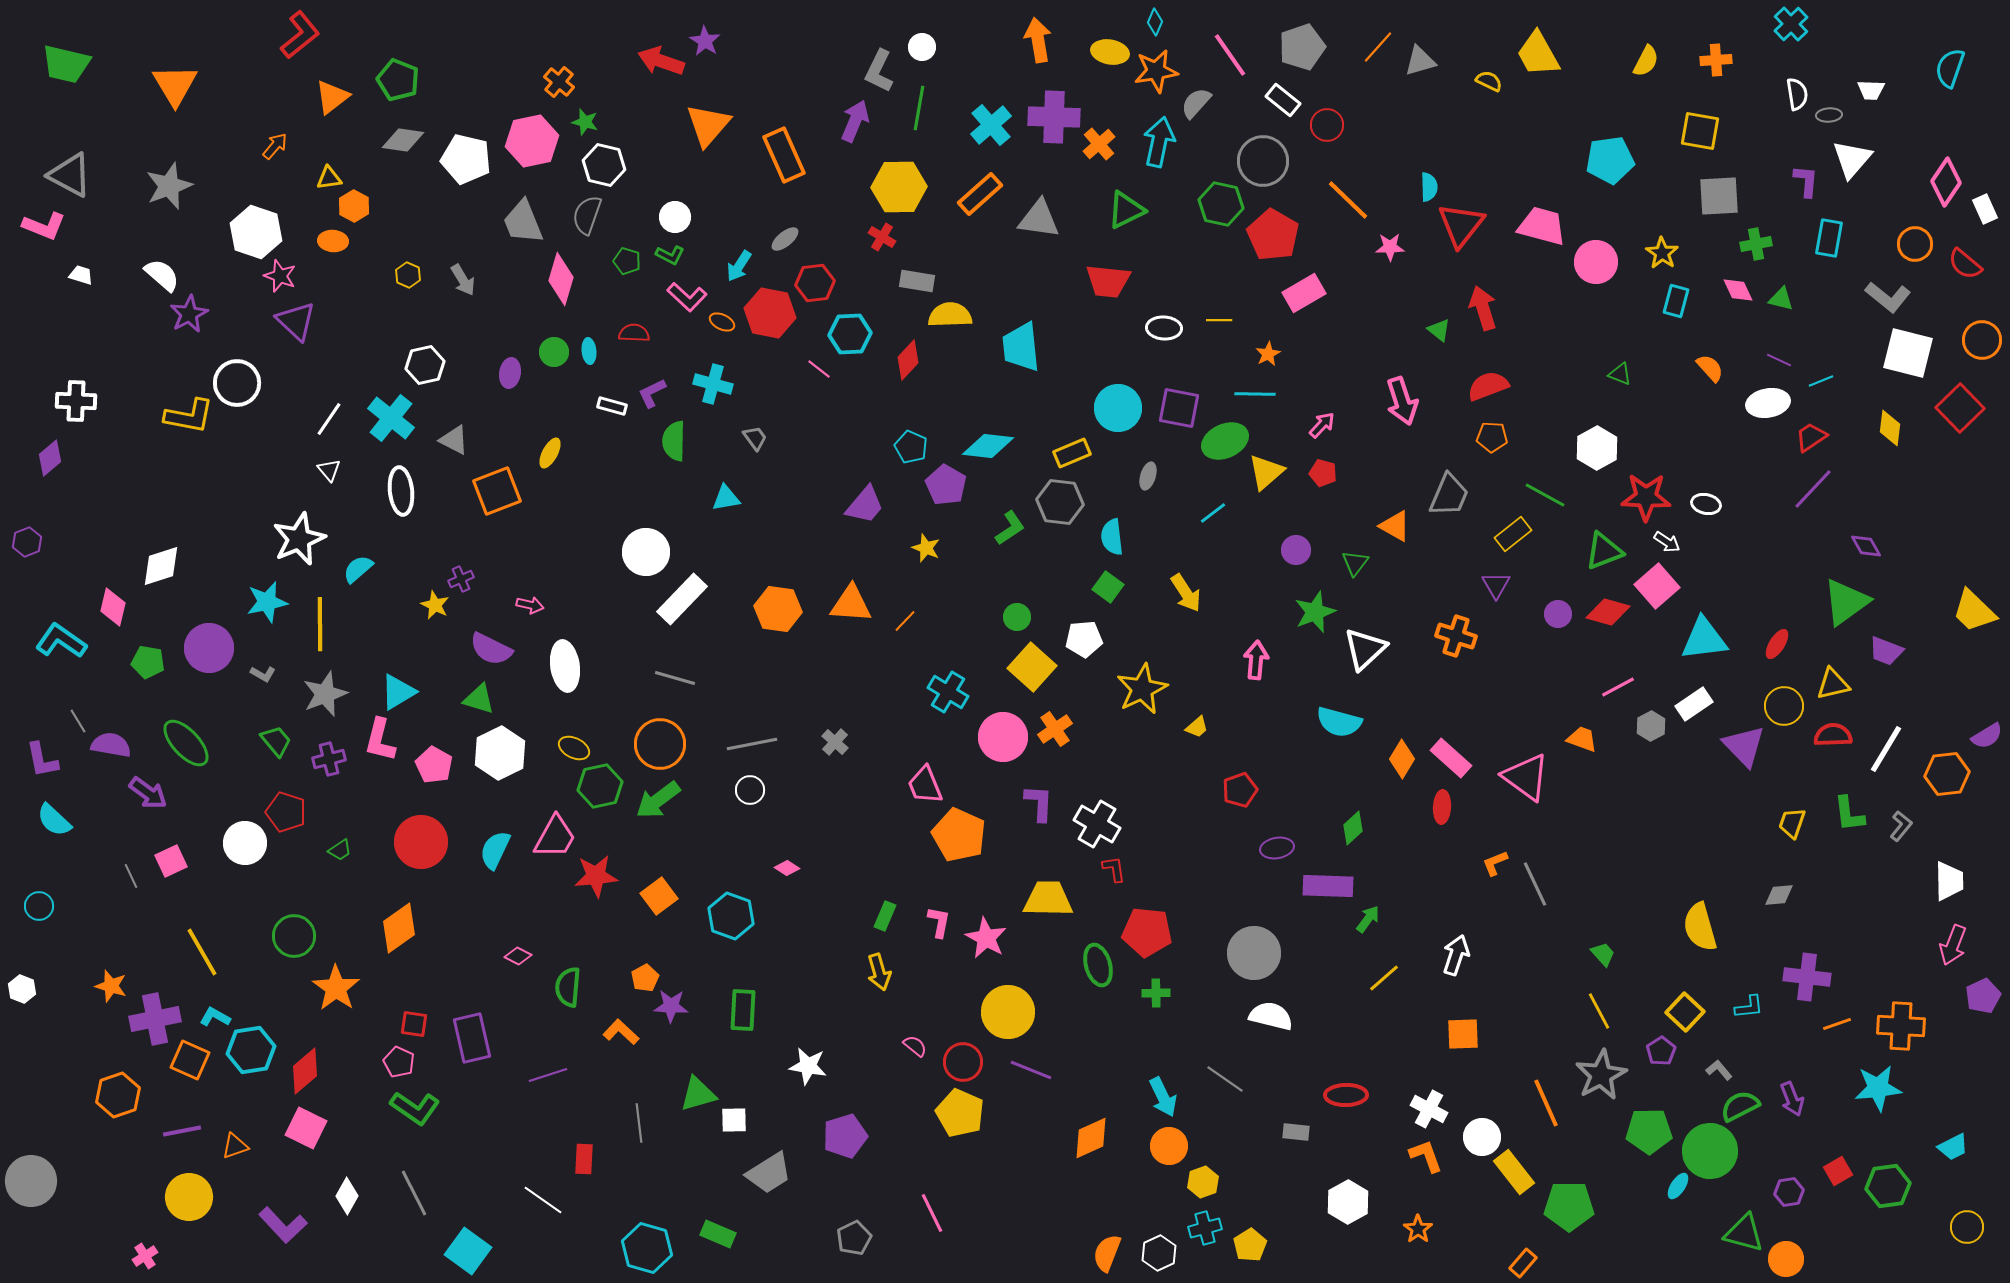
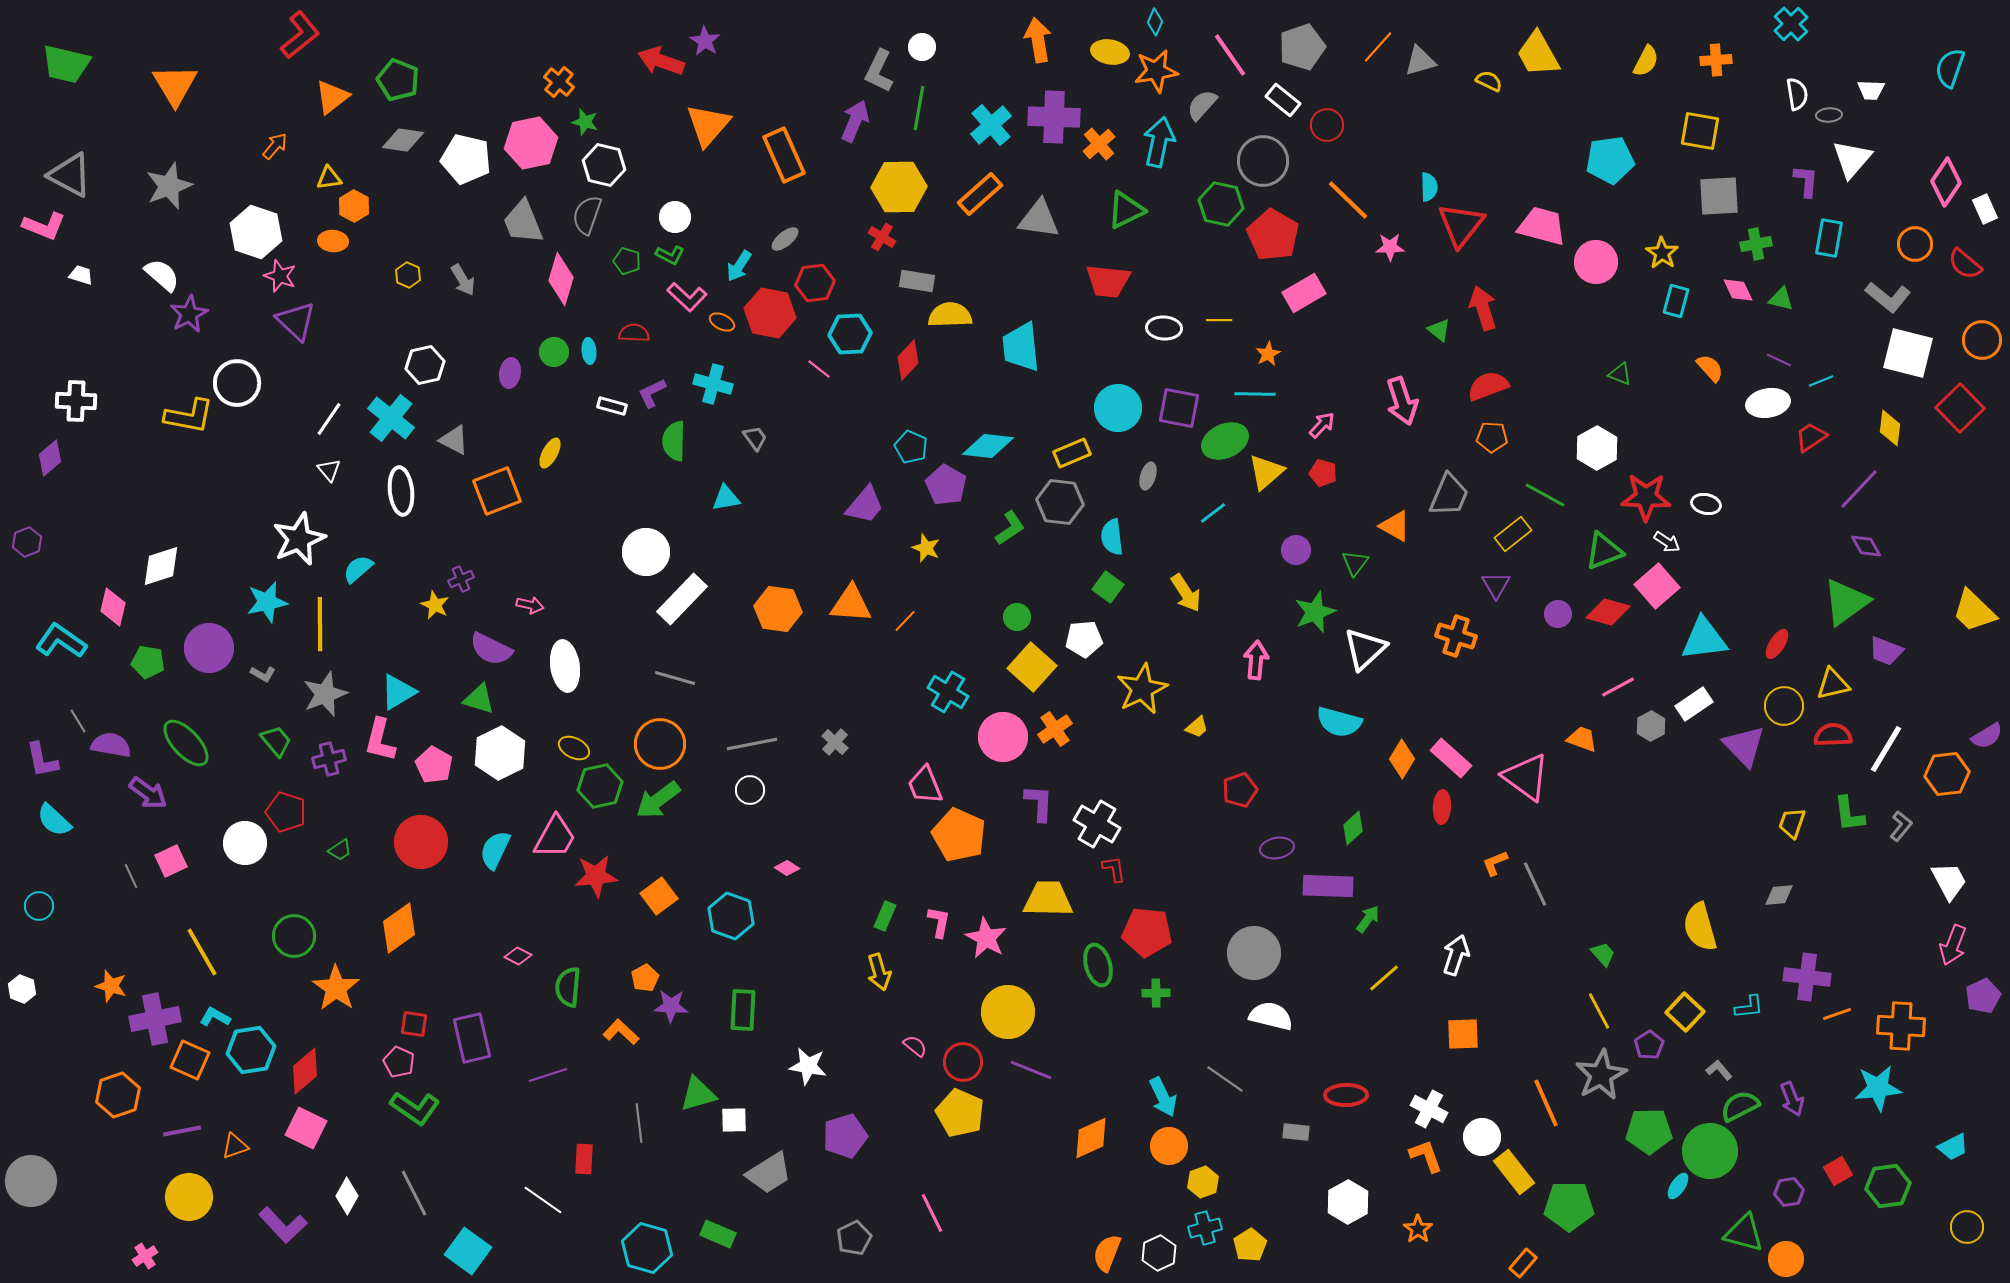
gray semicircle at (1196, 103): moved 6 px right, 2 px down
pink hexagon at (532, 141): moved 1 px left, 2 px down
purple line at (1813, 489): moved 46 px right
white trapezoid at (1949, 881): rotated 27 degrees counterclockwise
orange line at (1837, 1024): moved 10 px up
purple pentagon at (1661, 1051): moved 12 px left, 6 px up
